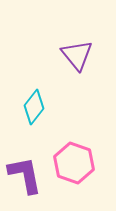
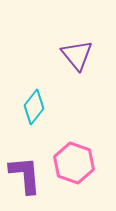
purple L-shape: rotated 6 degrees clockwise
